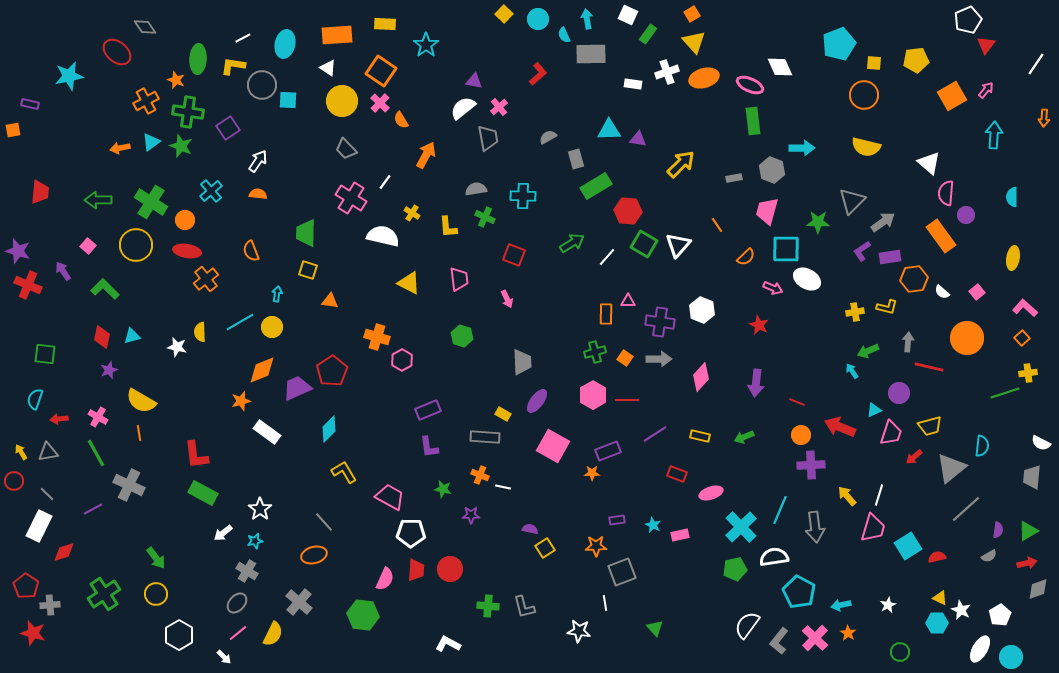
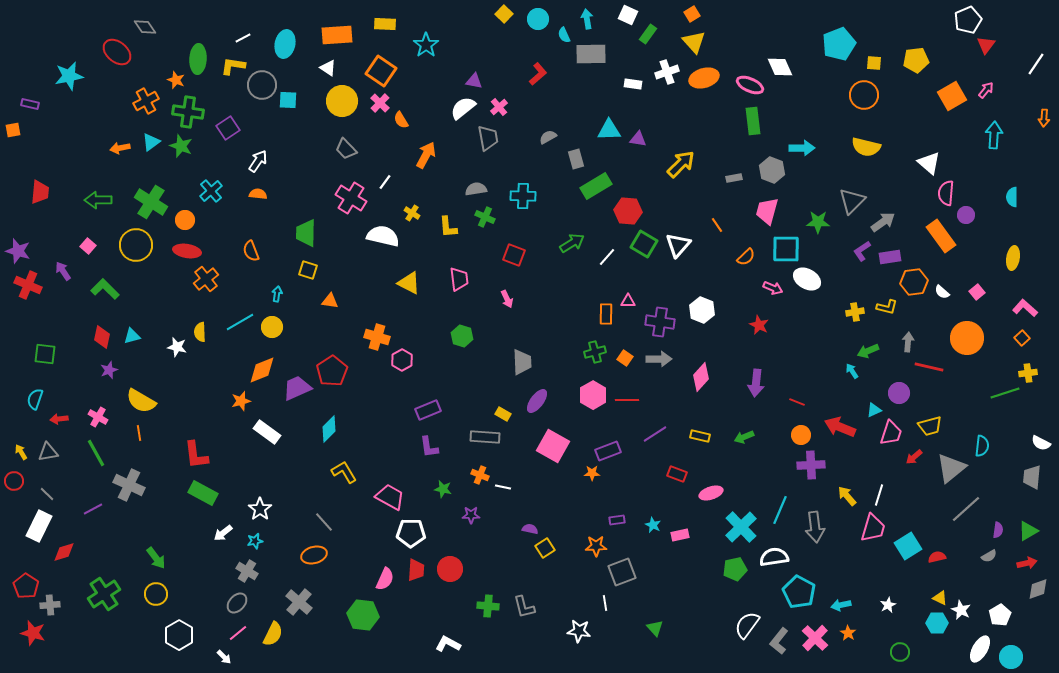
orange hexagon at (914, 279): moved 3 px down
